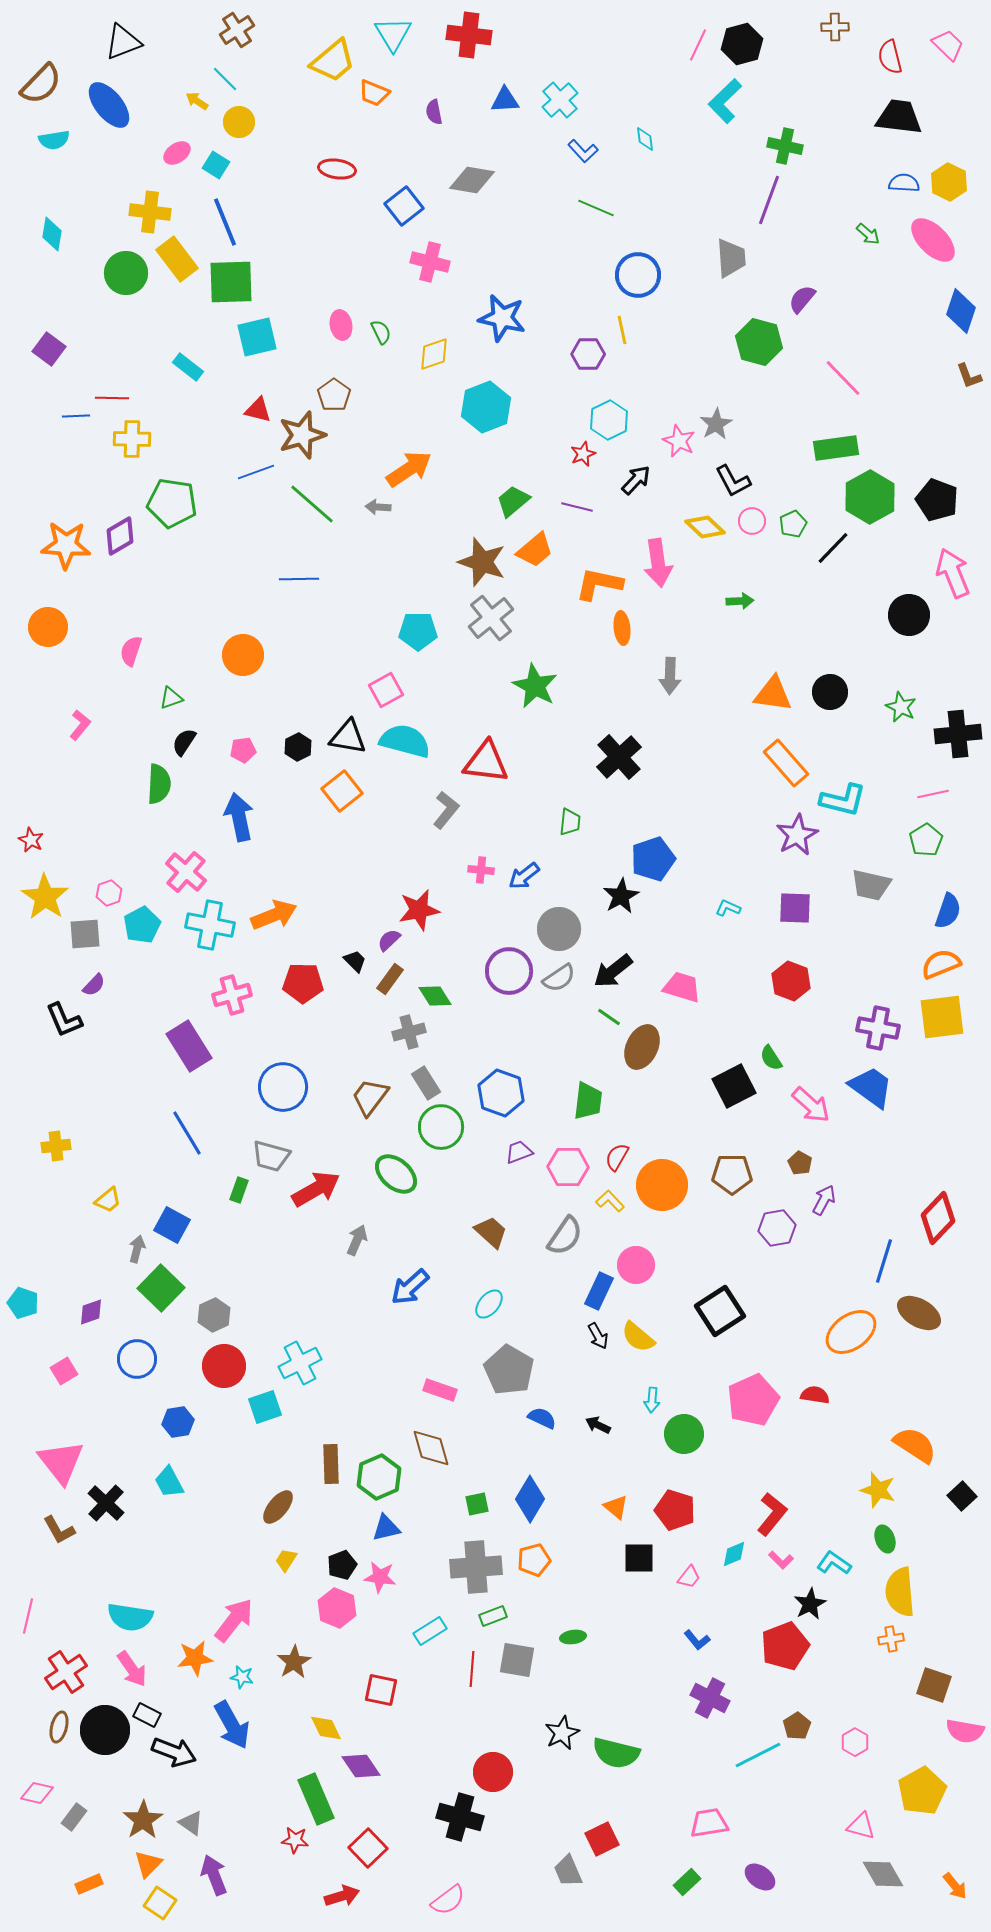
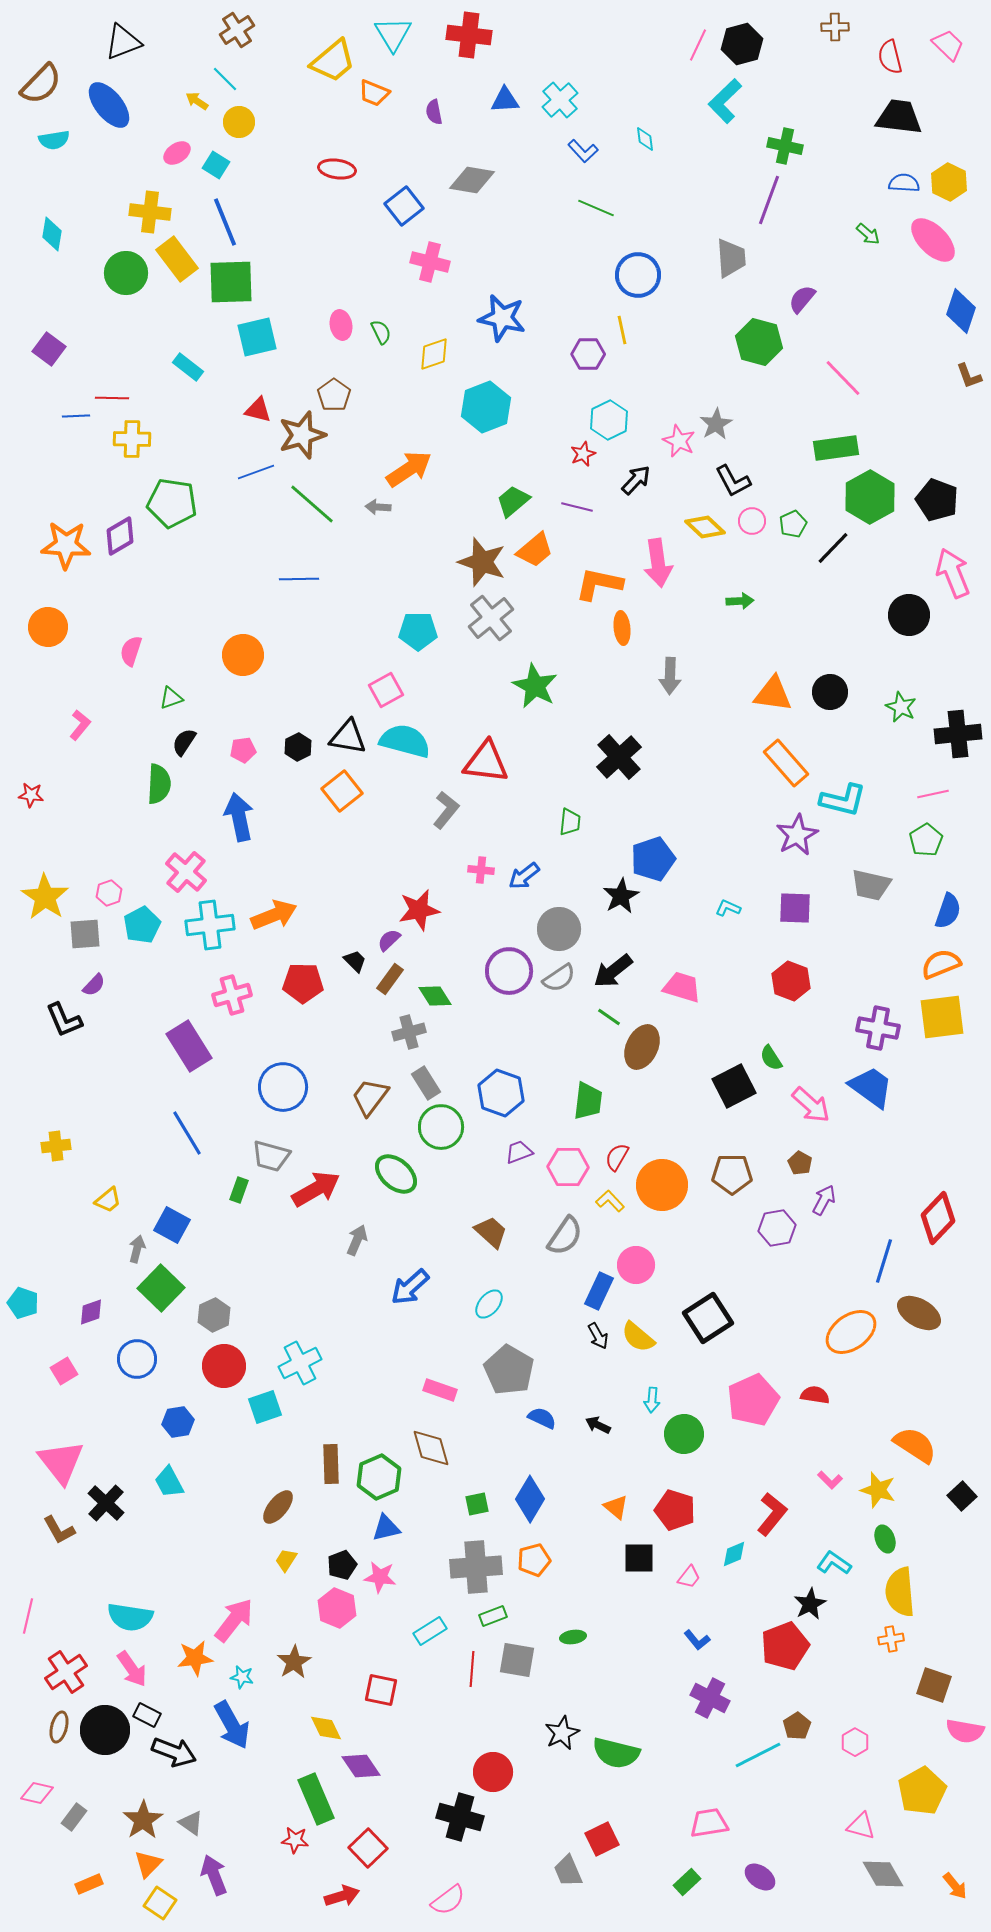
red star at (31, 840): moved 45 px up; rotated 20 degrees counterclockwise
cyan cross at (210, 925): rotated 18 degrees counterclockwise
black square at (720, 1311): moved 12 px left, 7 px down
pink L-shape at (781, 1560): moved 49 px right, 80 px up
